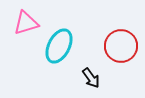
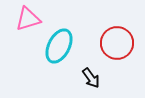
pink triangle: moved 2 px right, 4 px up
red circle: moved 4 px left, 3 px up
